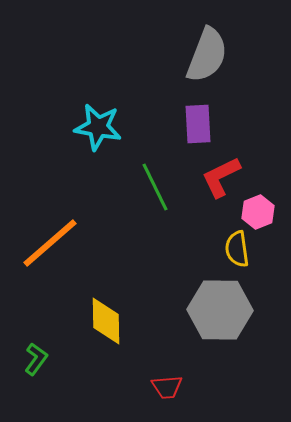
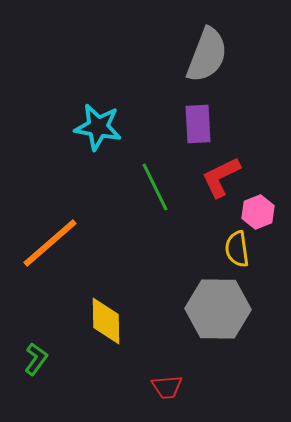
gray hexagon: moved 2 px left, 1 px up
